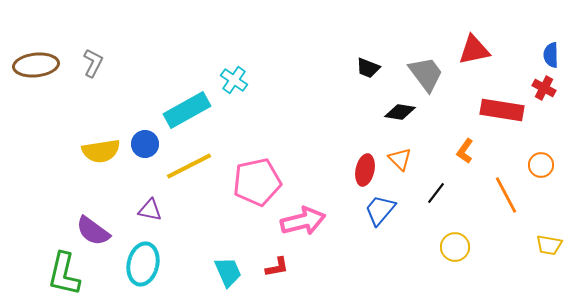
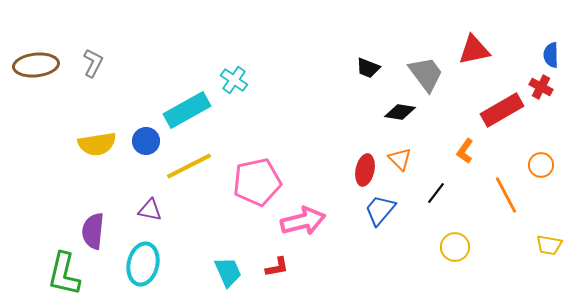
red cross: moved 3 px left, 1 px up
red rectangle: rotated 39 degrees counterclockwise
blue circle: moved 1 px right, 3 px up
yellow semicircle: moved 4 px left, 7 px up
purple semicircle: rotated 60 degrees clockwise
